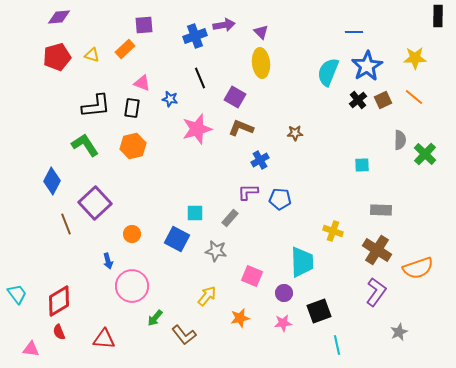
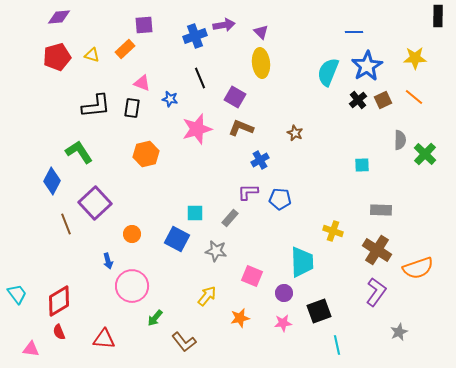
brown star at (295, 133): rotated 28 degrees clockwise
green L-shape at (85, 145): moved 6 px left, 7 px down
orange hexagon at (133, 146): moved 13 px right, 8 px down
brown L-shape at (184, 335): moved 7 px down
